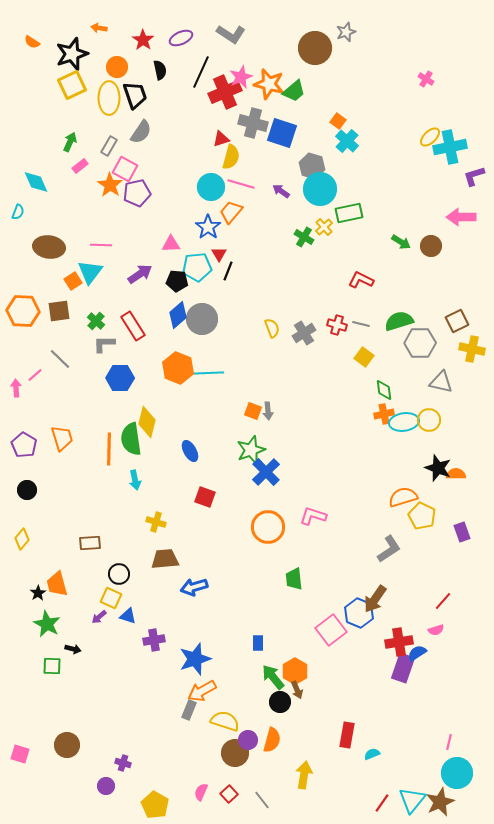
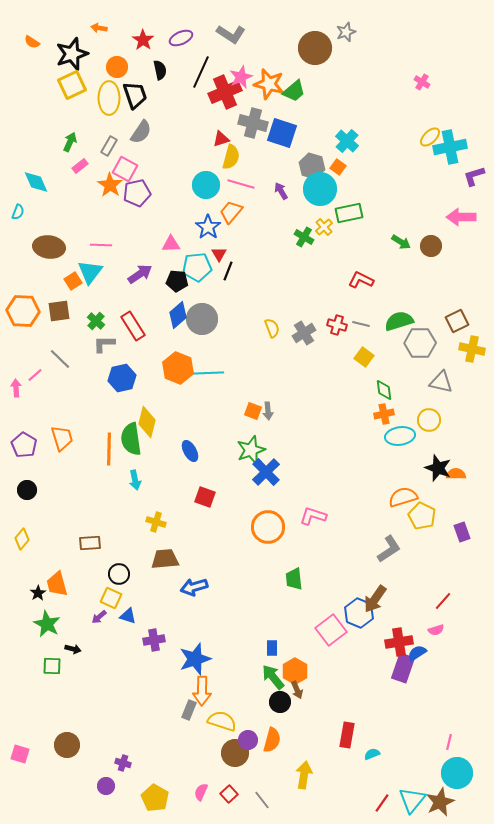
pink cross at (426, 79): moved 4 px left, 3 px down
orange square at (338, 121): moved 46 px down
cyan circle at (211, 187): moved 5 px left, 2 px up
purple arrow at (281, 191): rotated 24 degrees clockwise
blue hexagon at (120, 378): moved 2 px right; rotated 12 degrees counterclockwise
cyan ellipse at (404, 422): moved 4 px left, 14 px down
blue rectangle at (258, 643): moved 14 px right, 5 px down
orange arrow at (202, 691): rotated 60 degrees counterclockwise
yellow semicircle at (225, 721): moved 3 px left
yellow pentagon at (155, 805): moved 7 px up
